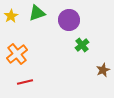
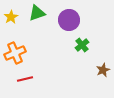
yellow star: moved 1 px down
orange cross: moved 2 px left, 1 px up; rotated 15 degrees clockwise
red line: moved 3 px up
